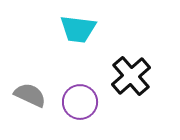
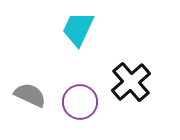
cyan trapezoid: rotated 108 degrees clockwise
black cross: moved 6 px down
